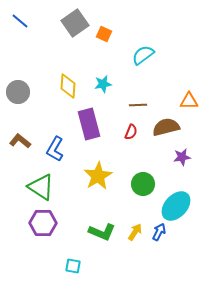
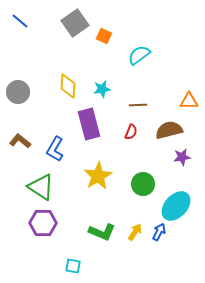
orange square: moved 2 px down
cyan semicircle: moved 4 px left
cyan star: moved 1 px left, 5 px down
brown semicircle: moved 3 px right, 3 px down
